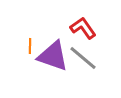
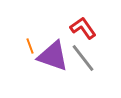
orange line: rotated 21 degrees counterclockwise
gray line: rotated 12 degrees clockwise
